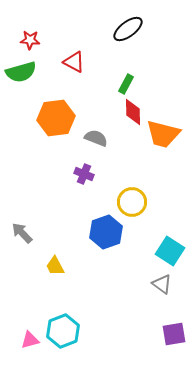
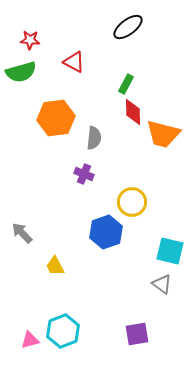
black ellipse: moved 2 px up
gray semicircle: moved 2 px left; rotated 75 degrees clockwise
cyan square: rotated 20 degrees counterclockwise
purple square: moved 37 px left
